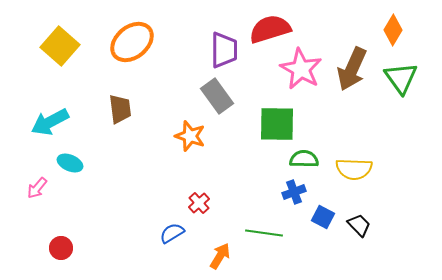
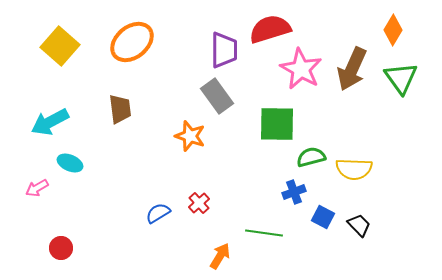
green semicircle: moved 7 px right, 2 px up; rotated 16 degrees counterclockwise
pink arrow: rotated 20 degrees clockwise
blue semicircle: moved 14 px left, 20 px up
